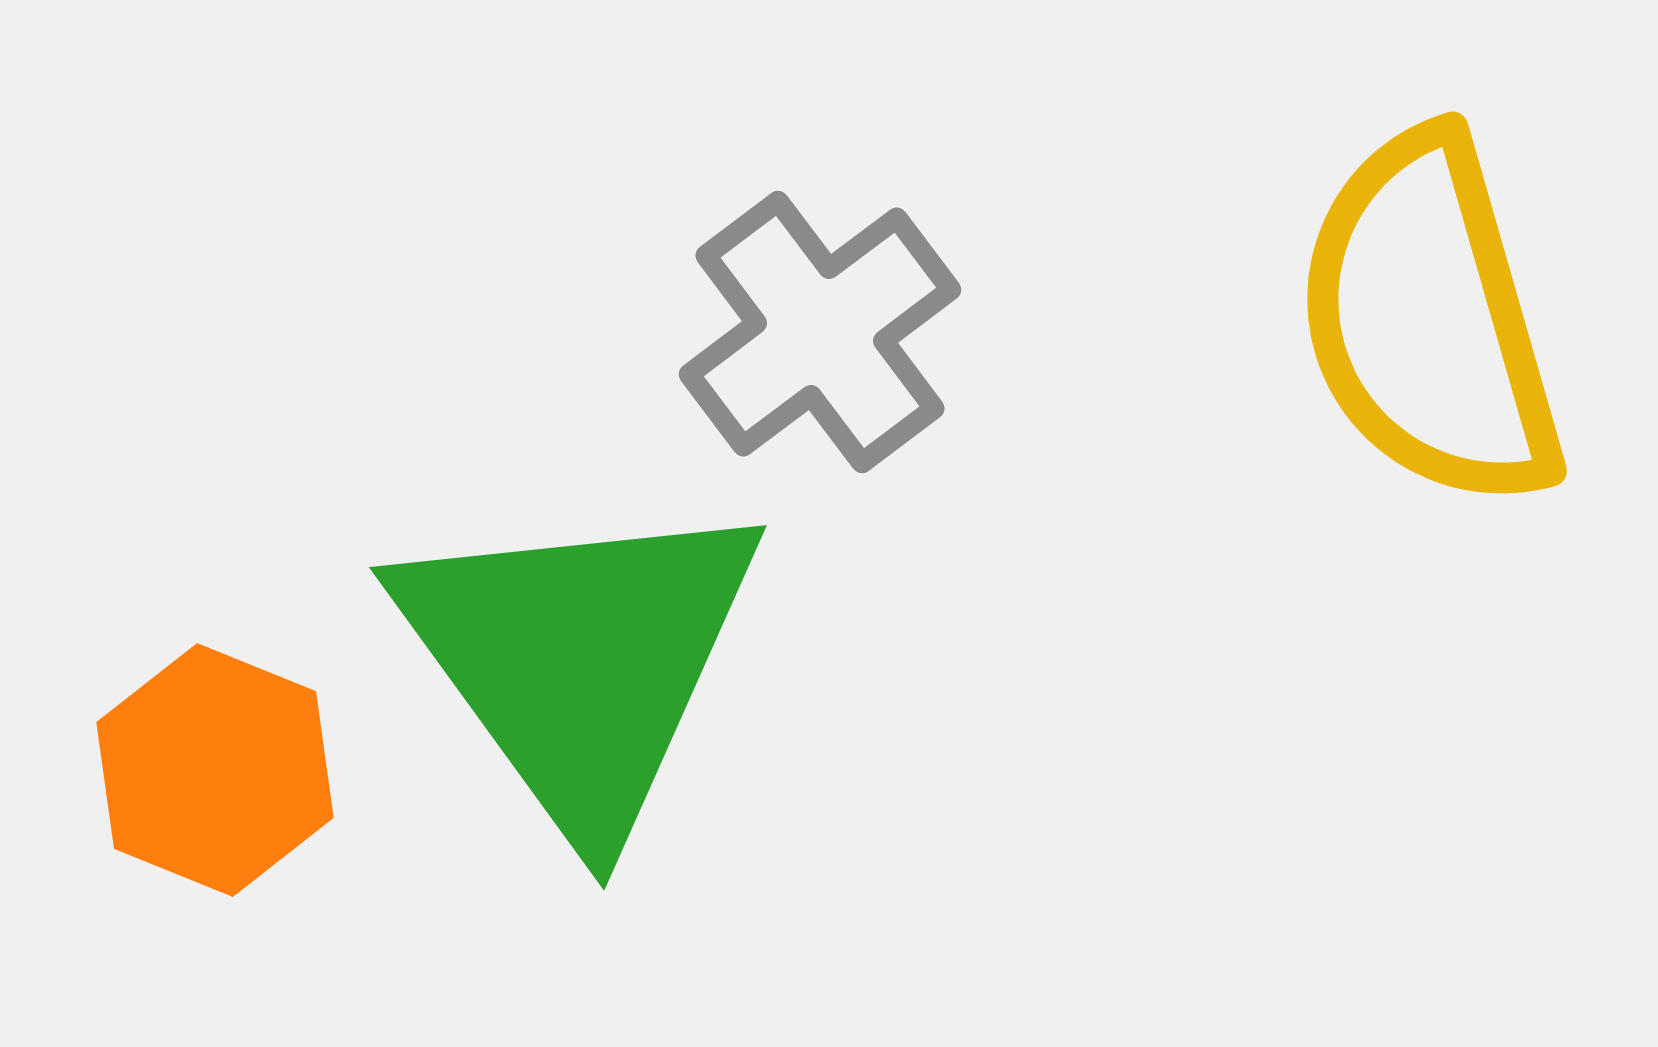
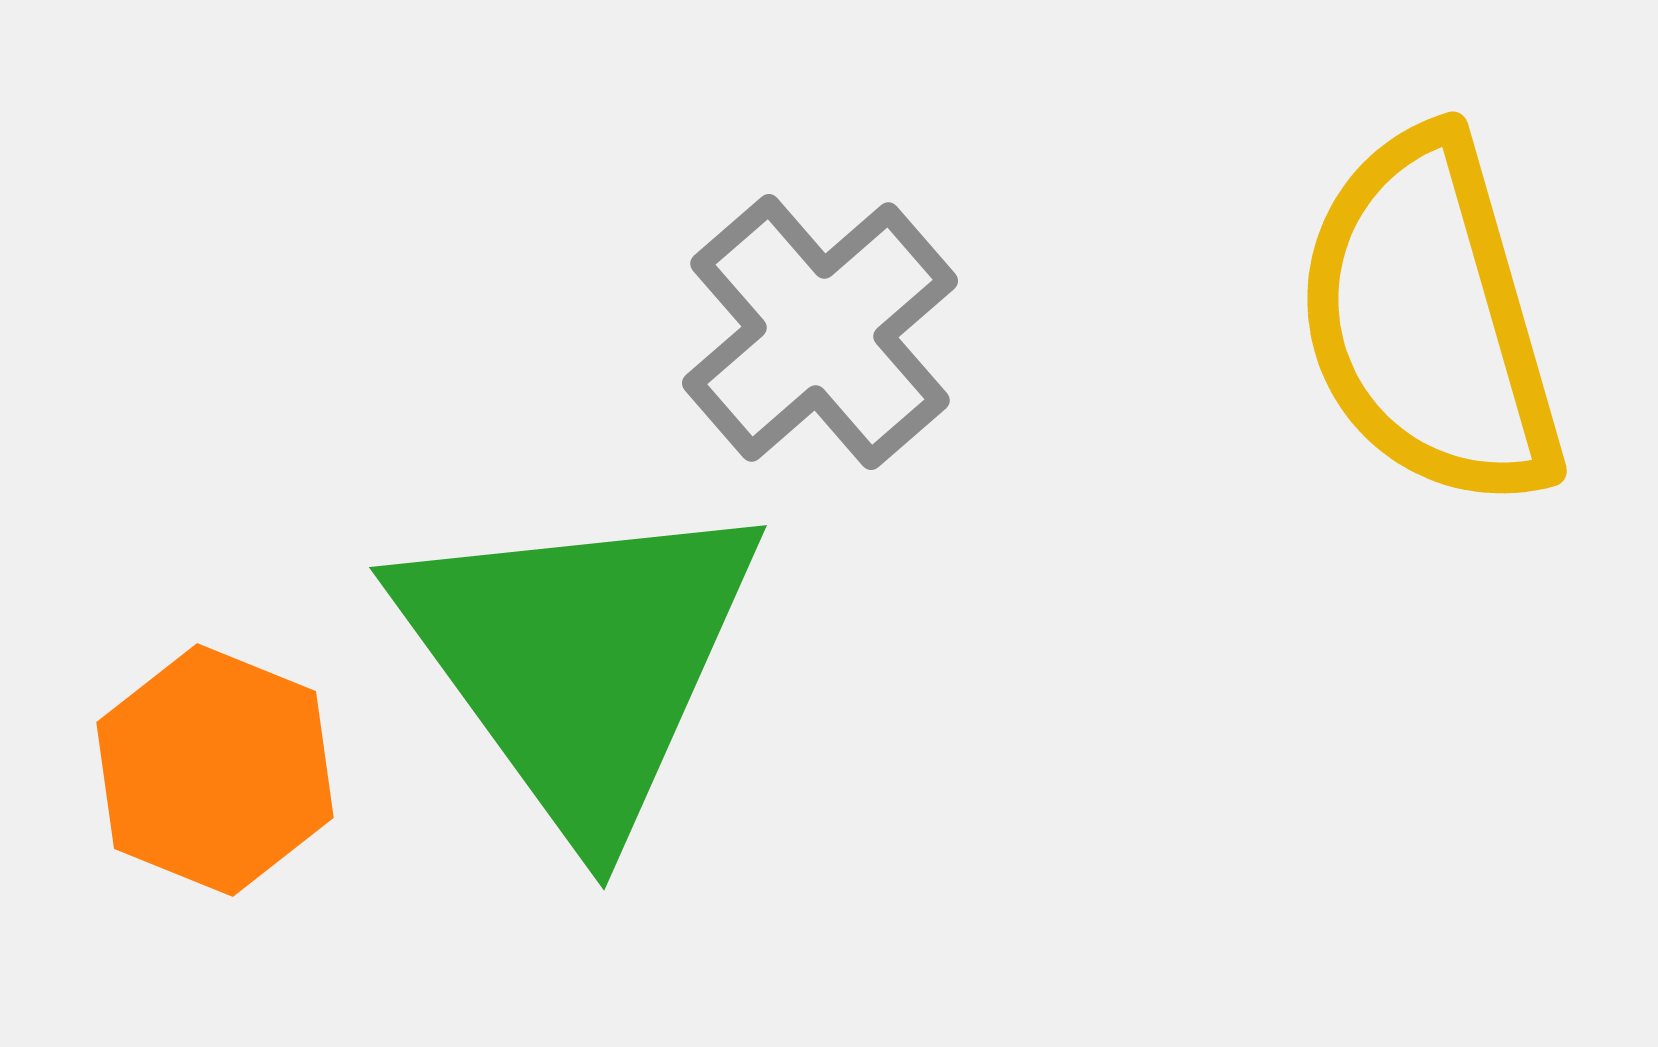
gray cross: rotated 4 degrees counterclockwise
